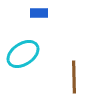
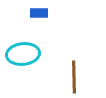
cyan ellipse: rotated 28 degrees clockwise
